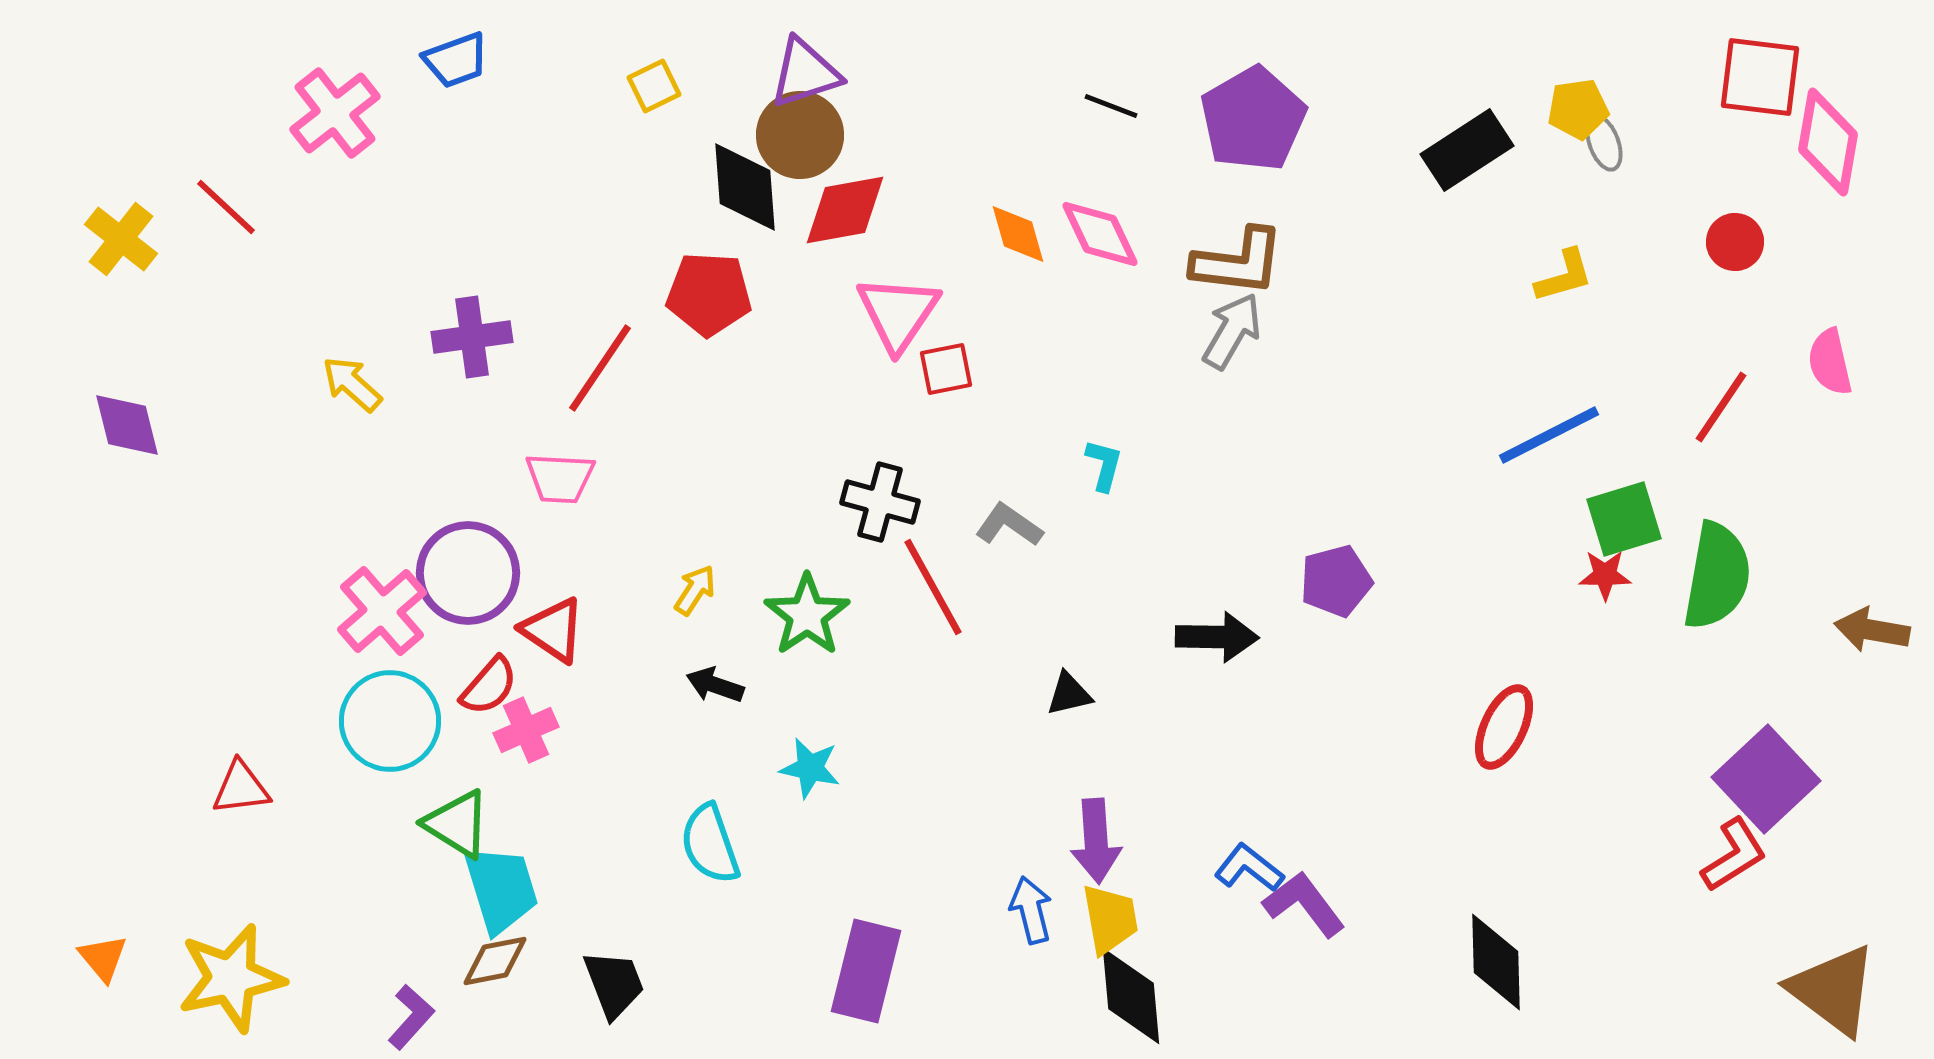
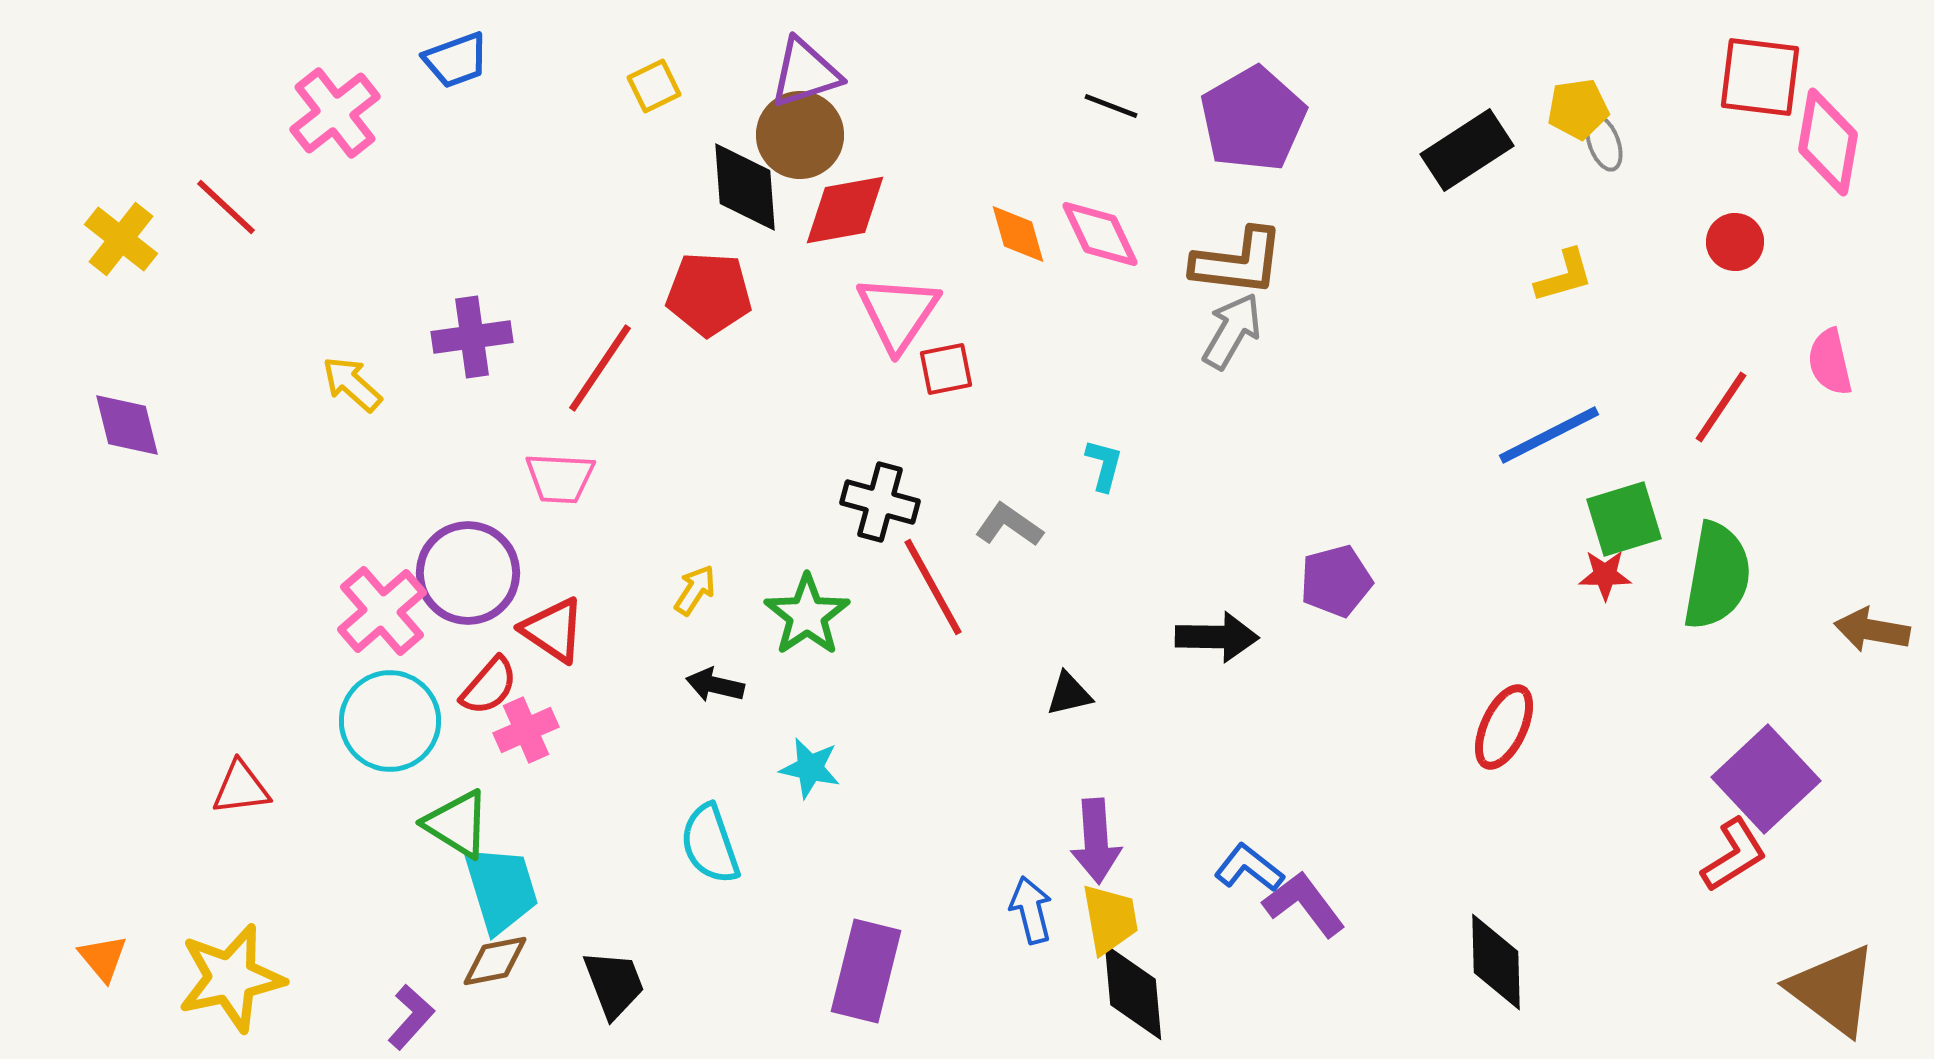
black arrow at (715, 685): rotated 6 degrees counterclockwise
black diamond at (1131, 996): moved 2 px right, 4 px up
